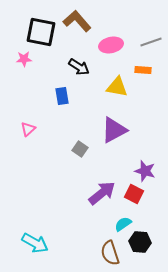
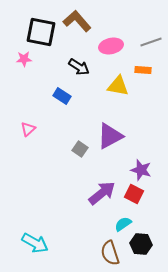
pink ellipse: moved 1 px down
yellow triangle: moved 1 px right, 1 px up
blue rectangle: rotated 48 degrees counterclockwise
purple triangle: moved 4 px left, 6 px down
purple star: moved 4 px left, 1 px up
black hexagon: moved 1 px right, 2 px down
